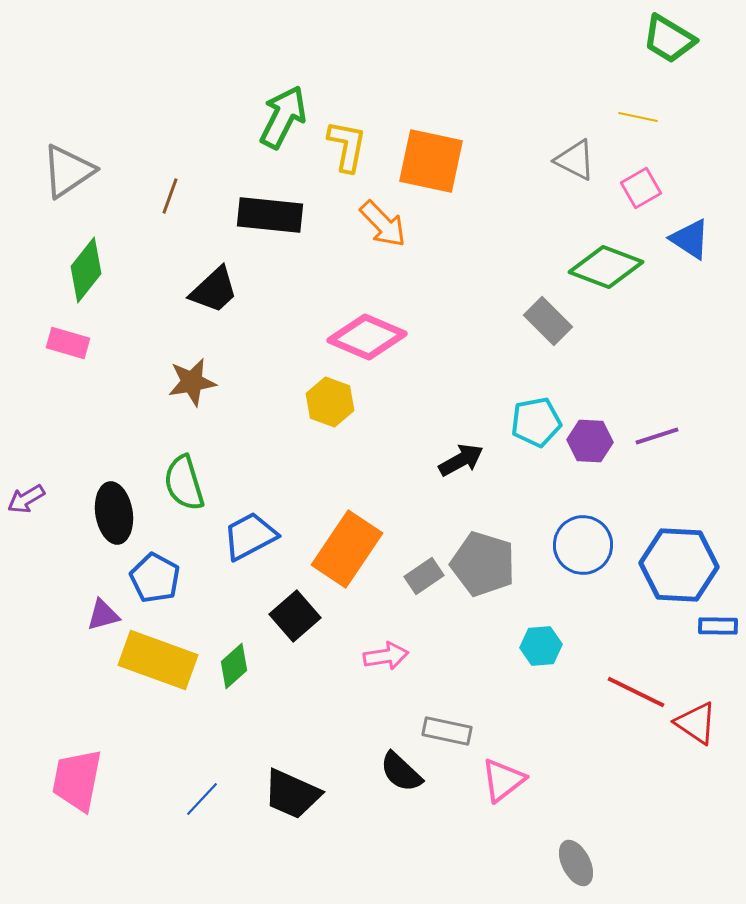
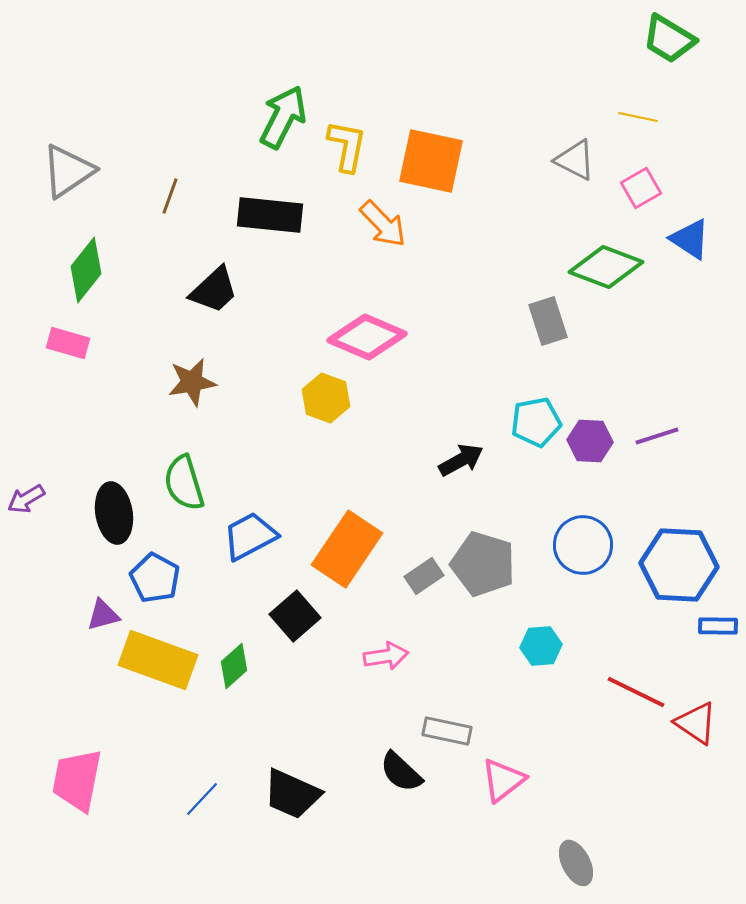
gray rectangle at (548, 321): rotated 27 degrees clockwise
yellow hexagon at (330, 402): moved 4 px left, 4 px up
